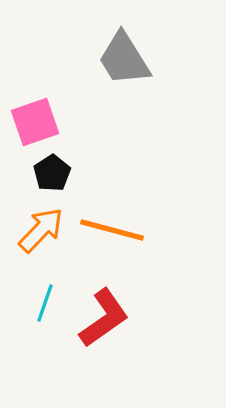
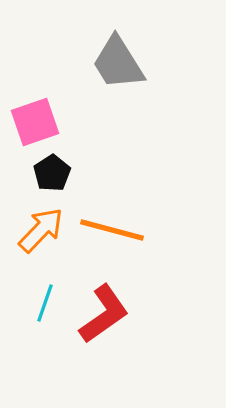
gray trapezoid: moved 6 px left, 4 px down
red L-shape: moved 4 px up
